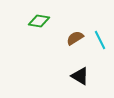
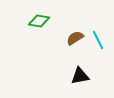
cyan line: moved 2 px left
black triangle: rotated 42 degrees counterclockwise
